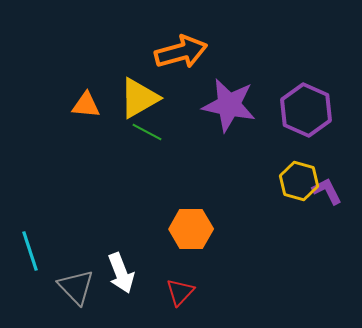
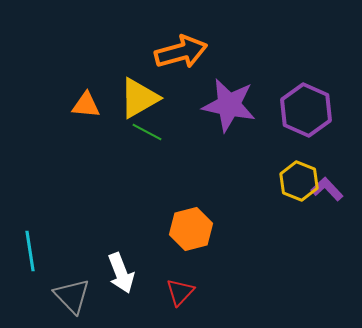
yellow hexagon: rotated 6 degrees clockwise
purple L-shape: moved 2 px up; rotated 16 degrees counterclockwise
orange hexagon: rotated 15 degrees counterclockwise
cyan line: rotated 9 degrees clockwise
gray triangle: moved 4 px left, 9 px down
